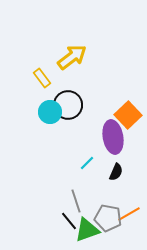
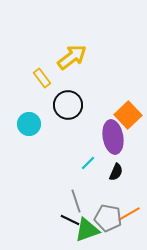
cyan circle: moved 21 px left, 12 px down
cyan line: moved 1 px right
black line: moved 1 px right, 1 px up; rotated 24 degrees counterclockwise
